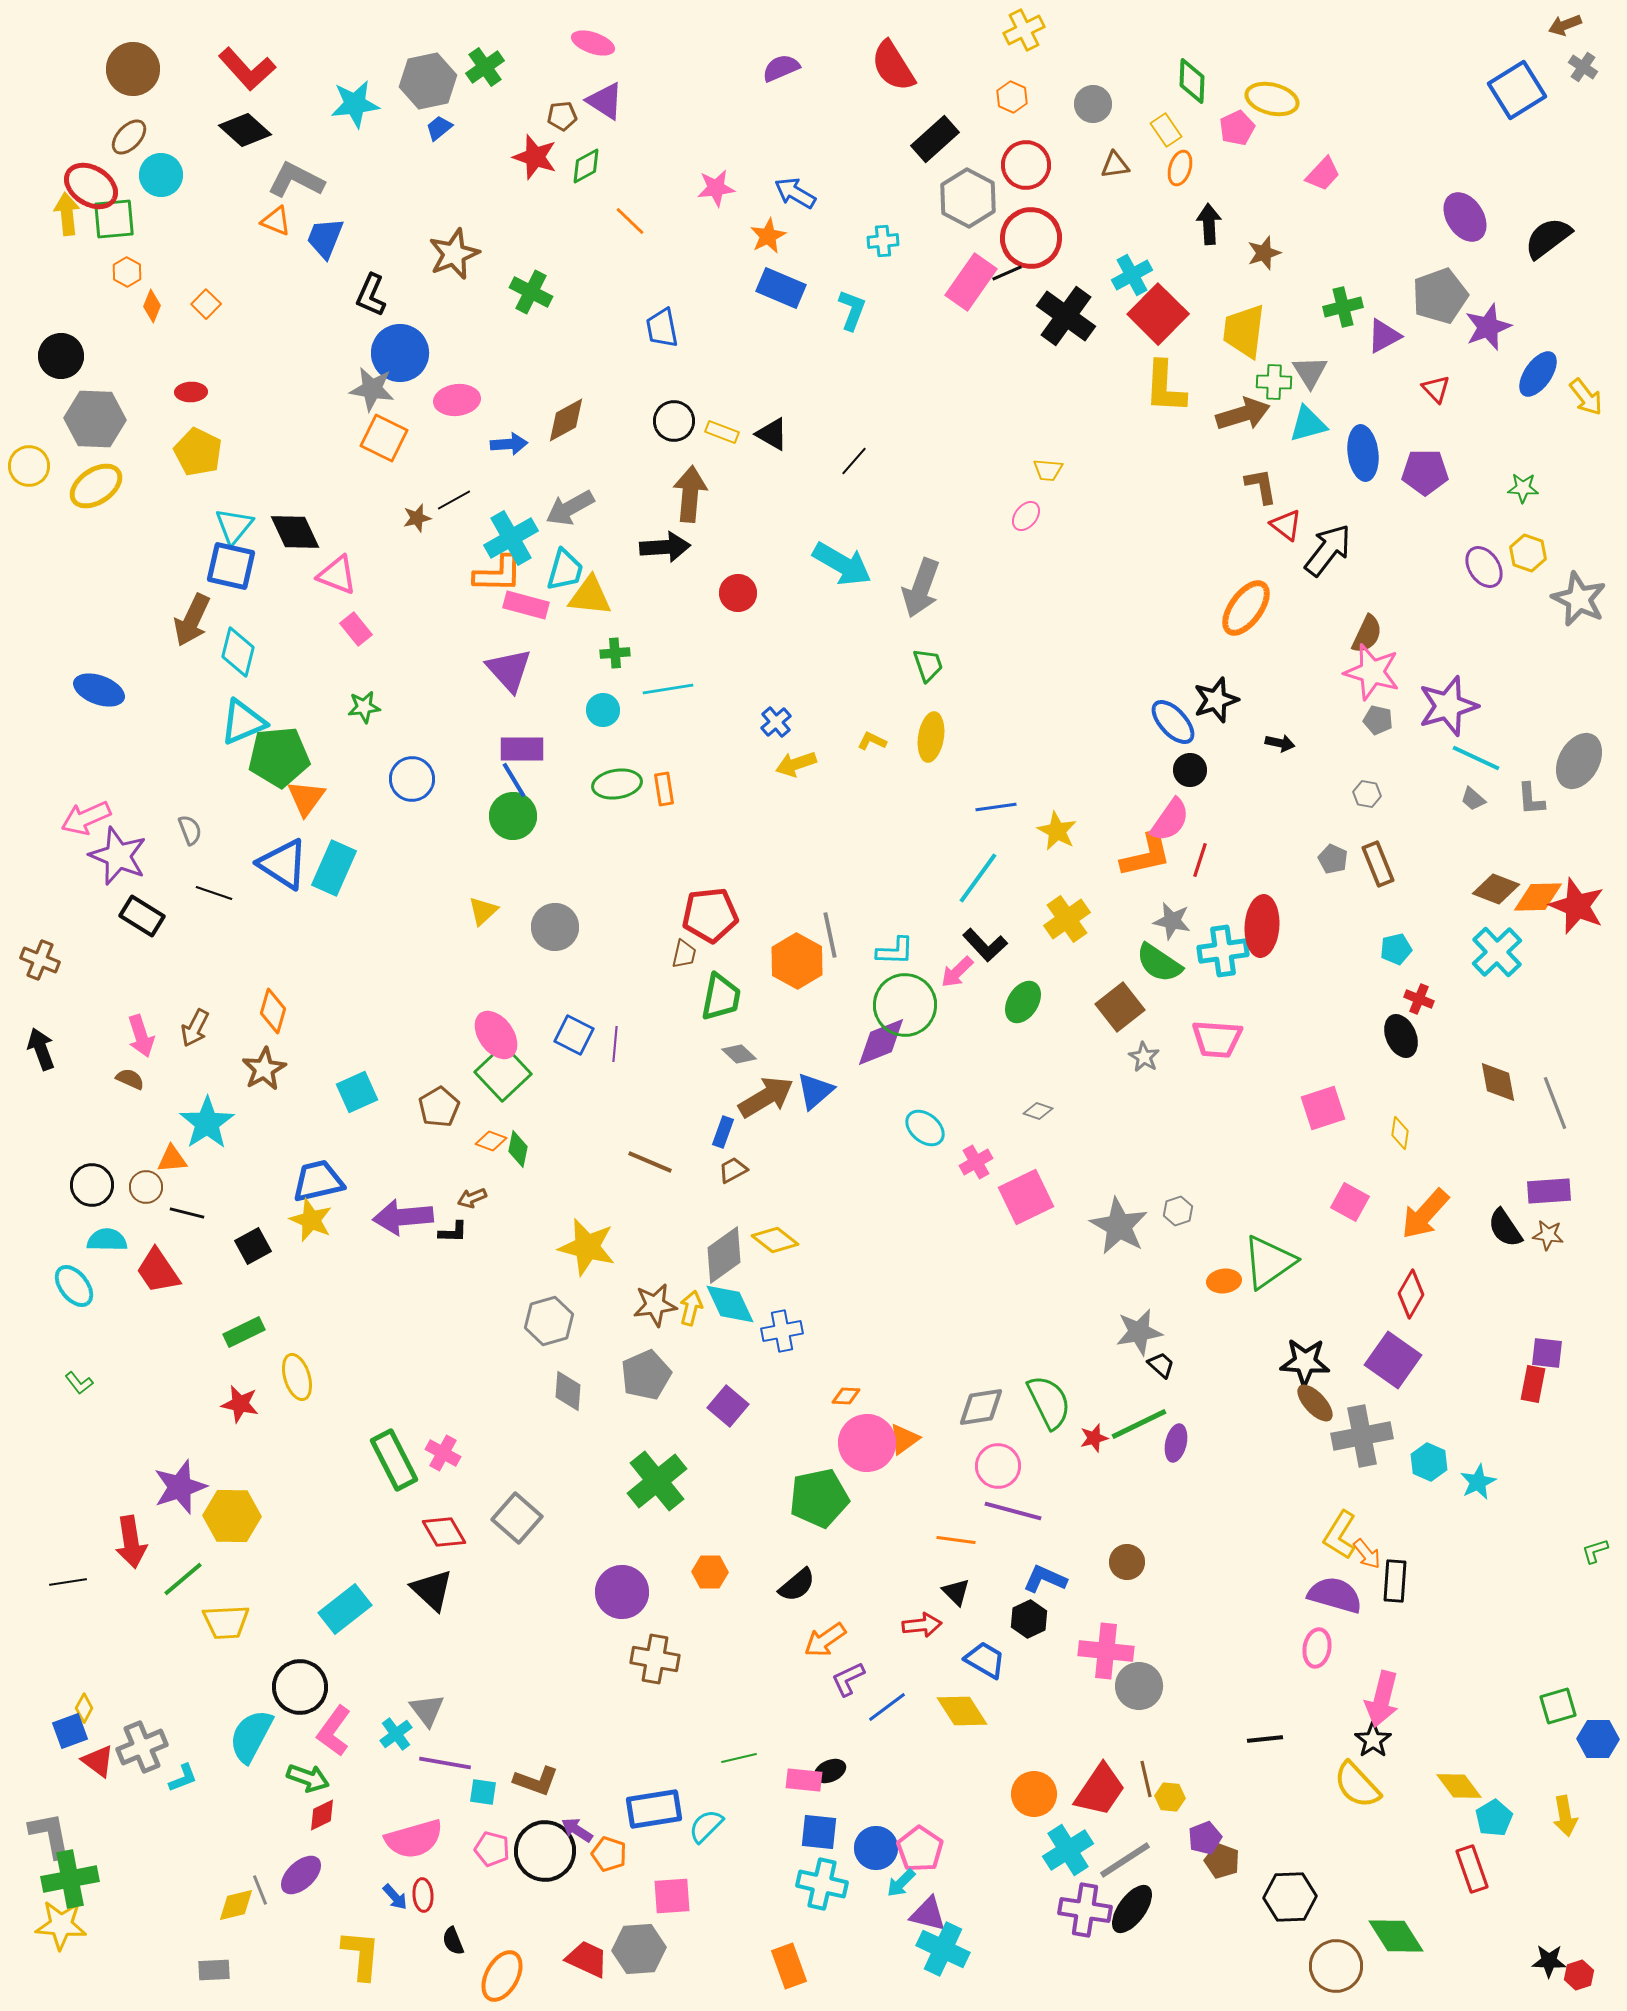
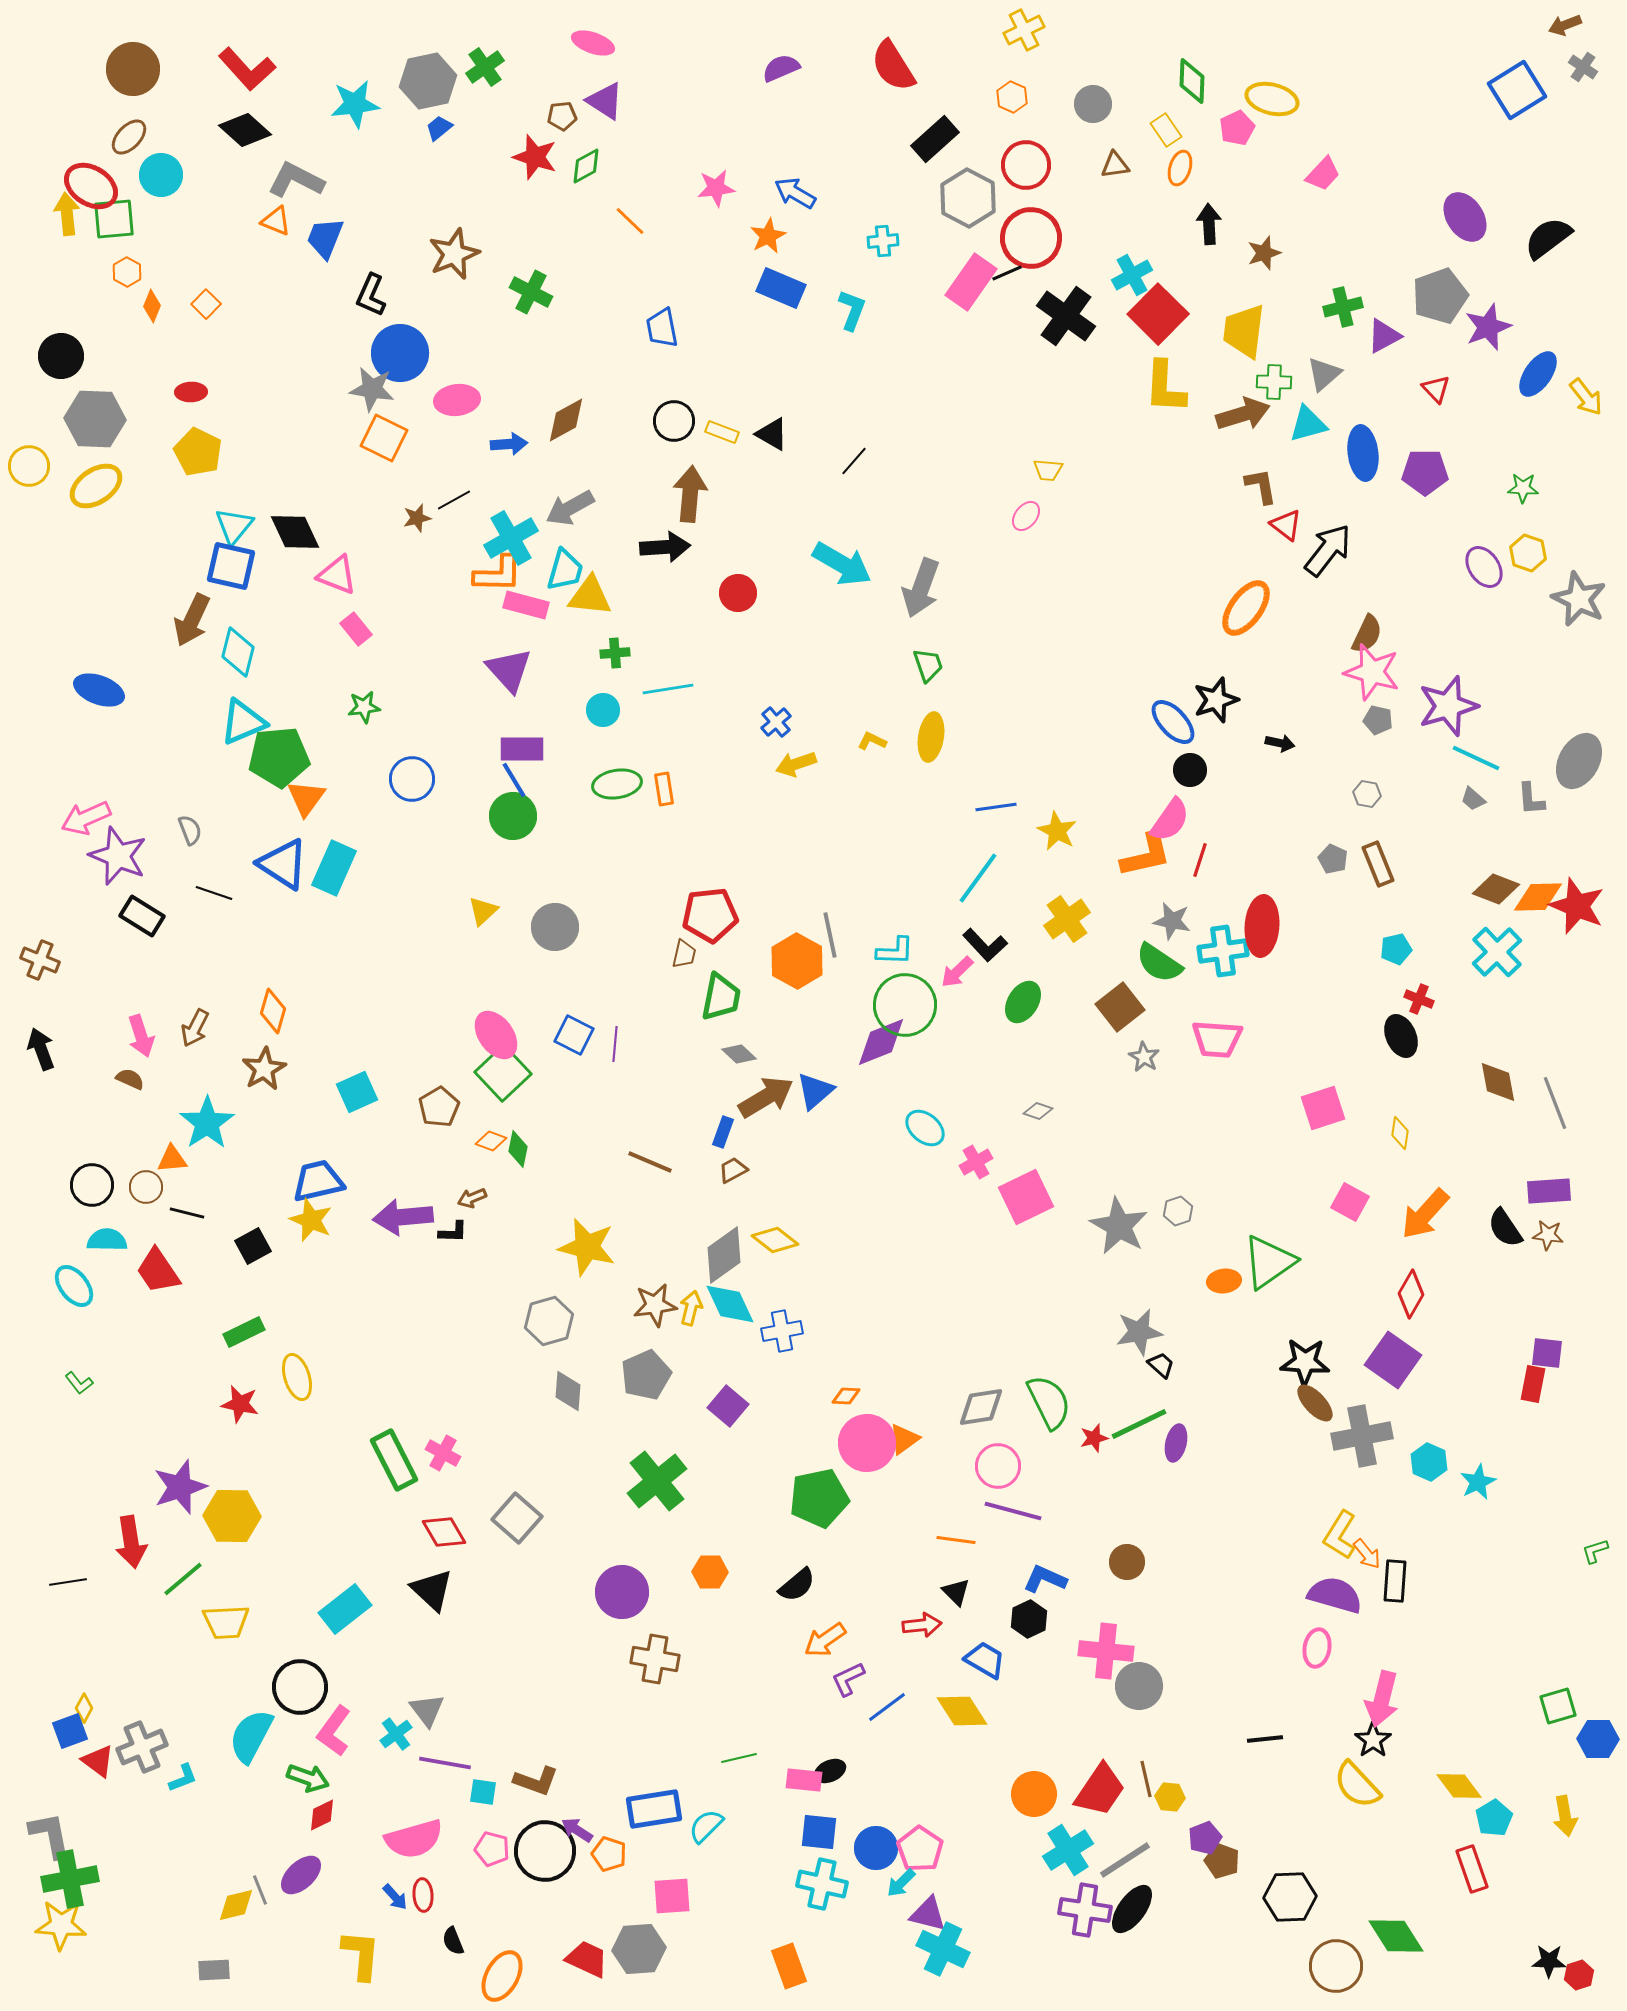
gray triangle at (1310, 372): moved 14 px right, 2 px down; rotated 21 degrees clockwise
